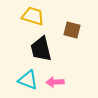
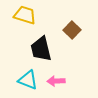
yellow trapezoid: moved 8 px left, 1 px up
brown square: rotated 30 degrees clockwise
pink arrow: moved 1 px right, 1 px up
